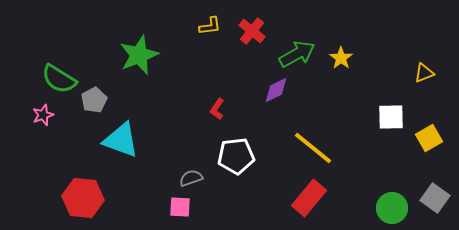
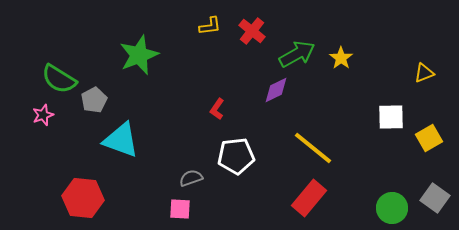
pink square: moved 2 px down
